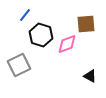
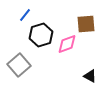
black hexagon: rotated 25 degrees clockwise
gray square: rotated 15 degrees counterclockwise
